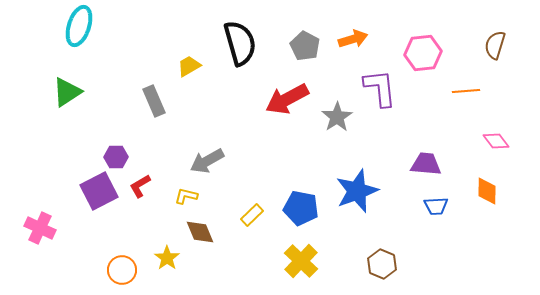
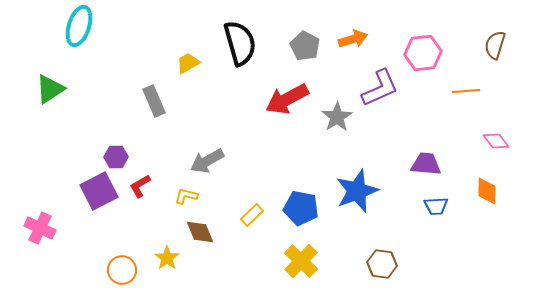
yellow trapezoid: moved 1 px left, 3 px up
purple L-shape: rotated 72 degrees clockwise
green triangle: moved 17 px left, 3 px up
brown hexagon: rotated 16 degrees counterclockwise
